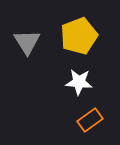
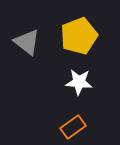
gray triangle: rotated 20 degrees counterclockwise
orange rectangle: moved 17 px left, 7 px down
